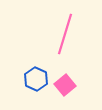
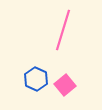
pink line: moved 2 px left, 4 px up
